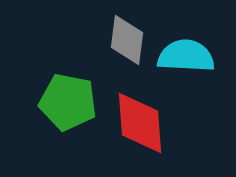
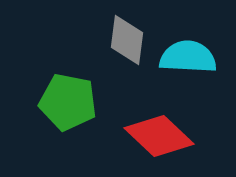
cyan semicircle: moved 2 px right, 1 px down
red diamond: moved 19 px right, 13 px down; rotated 42 degrees counterclockwise
